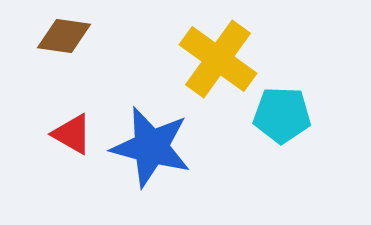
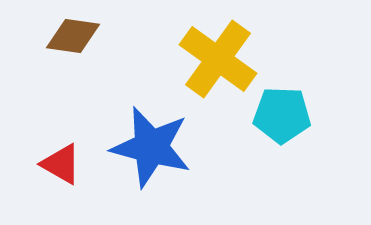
brown diamond: moved 9 px right
red triangle: moved 11 px left, 30 px down
